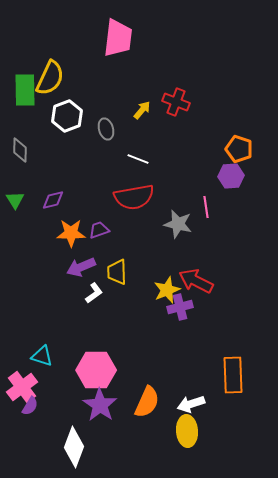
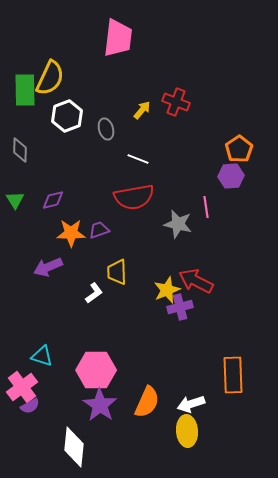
orange pentagon: rotated 20 degrees clockwise
purple arrow: moved 33 px left
purple semicircle: rotated 30 degrees clockwise
white diamond: rotated 15 degrees counterclockwise
